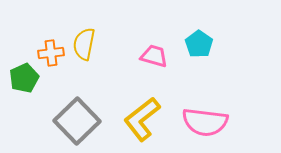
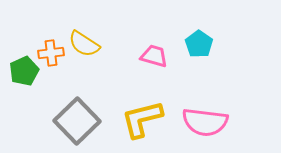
yellow semicircle: rotated 68 degrees counterclockwise
green pentagon: moved 7 px up
yellow L-shape: rotated 24 degrees clockwise
